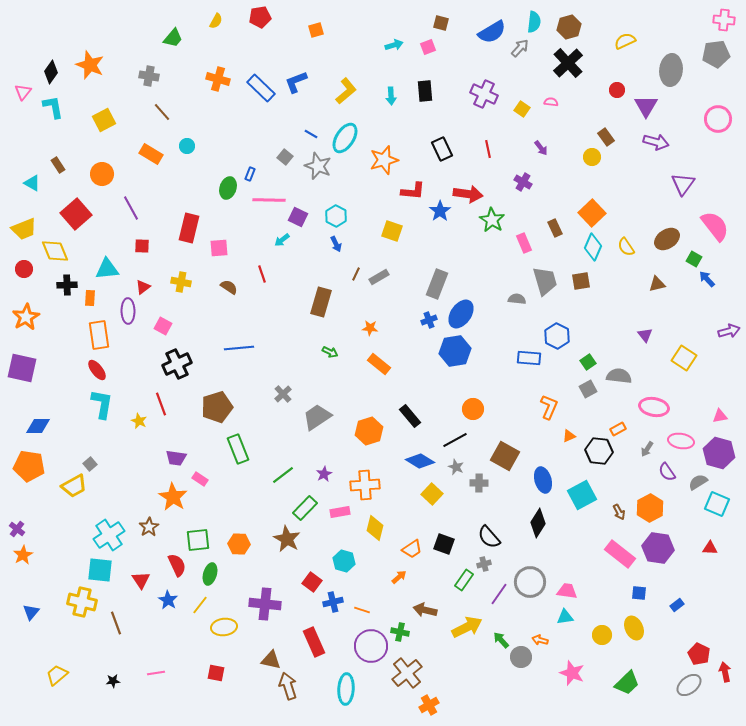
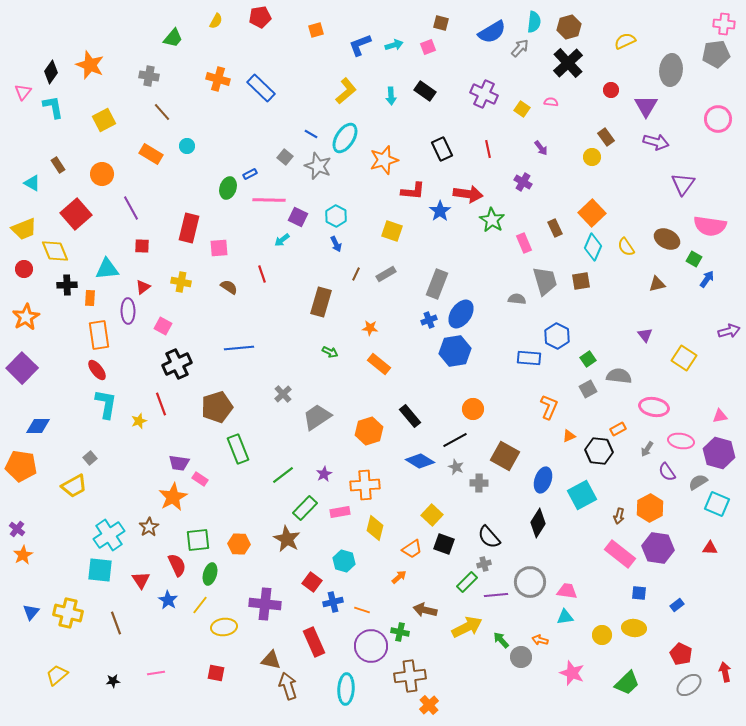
pink cross at (724, 20): moved 4 px down
blue L-shape at (296, 82): moved 64 px right, 37 px up
red circle at (617, 90): moved 6 px left
black rectangle at (425, 91): rotated 50 degrees counterclockwise
blue rectangle at (250, 174): rotated 40 degrees clockwise
pink semicircle at (715, 226): moved 5 px left; rotated 136 degrees clockwise
brown ellipse at (667, 239): rotated 60 degrees clockwise
gray rectangle at (379, 277): moved 7 px right, 3 px up
blue arrow at (707, 279): rotated 78 degrees clockwise
green square at (588, 362): moved 3 px up
purple square at (22, 368): rotated 32 degrees clockwise
cyan L-shape at (102, 404): moved 4 px right
yellow star at (139, 421): rotated 28 degrees clockwise
purple trapezoid at (176, 458): moved 3 px right, 5 px down
gray square at (90, 464): moved 6 px up
orange pentagon at (29, 466): moved 8 px left
blue ellipse at (543, 480): rotated 35 degrees clockwise
yellow square at (432, 494): moved 21 px down
orange star at (173, 497): rotated 12 degrees clockwise
brown arrow at (619, 512): moved 4 px down; rotated 42 degrees clockwise
green rectangle at (464, 580): moved 3 px right, 2 px down; rotated 10 degrees clockwise
purple line at (499, 594): moved 3 px left, 1 px down; rotated 50 degrees clockwise
yellow cross at (82, 602): moved 14 px left, 11 px down
yellow ellipse at (634, 628): rotated 60 degrees counterclockwise
red pentagon at (699, 654): moved 18 px left
brown cross at (407, 673): moved 3 px right, 3 px down; rotated 32 degrees clockwise
orange cross at (429, 705): rotated 12 degrees counterclockwise
